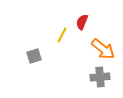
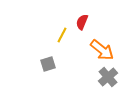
orange arrow: moved 1 px left, 1 px down
gray square: moved 14 px right, 8 px down
gray cross: moved 8 px right; rotated 36 degrees counterclockwise
